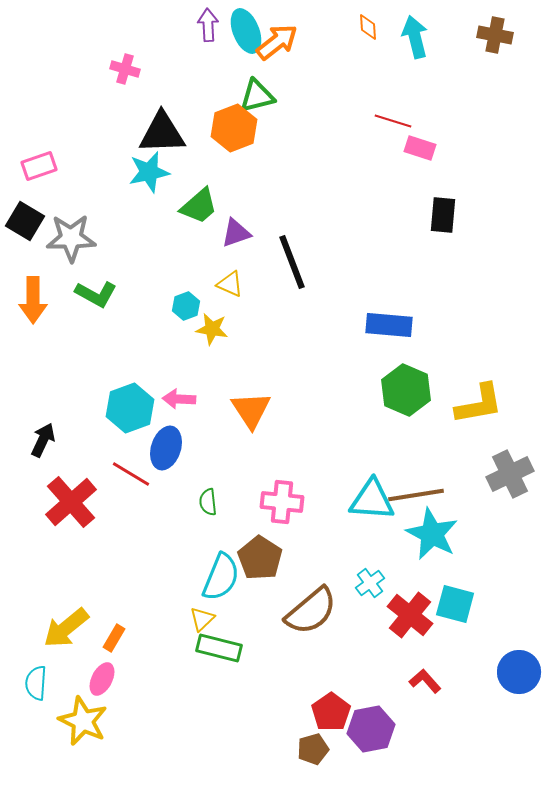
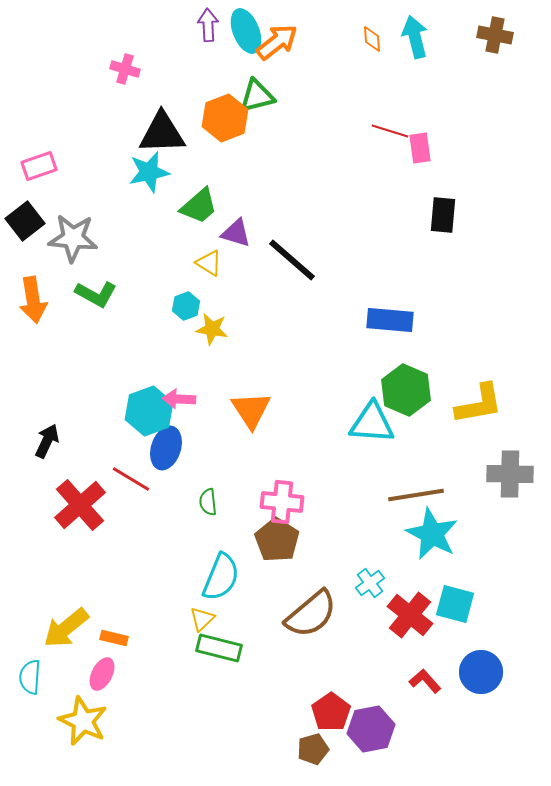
orange diamond at (368, 27): moved 4 px right, 12 px down
red line at (393, 121): moved 3 px left, 10 px down
orange hexagon at (234, 128): moved 9 px left, 10 px up
pink rectangle at (420, 148): rotated 64 degrees clockwise
black square at (25, 221): rotated 21 degrees clockwise
purple triangle at (236, 233): rotated 36 degrees clockwise
gray star at (71, 238): moved 2 px right; rotated 6 degrees clockwise
black line at (292, 262): moved 2 px up; rotated 28 degrees counterclockwise
yellow triangle at (230, 284): moved 21 px left, 21 px up; rotated 8 degrees clockwise
orange arrow at (33, 300): rotated 9 degrees counterclockwise
blue rectangle at (389, 325): moved 1 px right, 5 px up
cyan hexagon at (130, 408): moved 19 px right, 3 px down
black arrow at (43, 440): moved 4 px right, 1 px down
red line at (131, 474): moved 5 px down
gray cross at (510, 474): rotated 27 degrees clockwise
cyan triangle at (372, 500): moved 77 px up
red cross at (71, 502): moved 9 px right, 3 px down
brown pentagon at (260, 558): moved 17 px right, 18 px up
brown semicircle at (311, 611): moved 3 px down
orange rectangle at (114, 638): rotated 72 degrees clockwise
blue circle at (519, 672): moved 38 px left
pink ellipse at (102, 679): moved 5 px up
cyan semicircle at (36, 683): moved 6 px left, 6 px up
